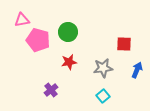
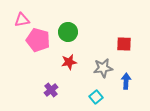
blue arrow: moved 11 px left, 11 px down; rotated 21 degrees counterclockwise
cyan square: moved 7 px left, 1 px down
